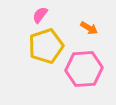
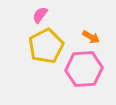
orange arrow: moved 2 px right, 9 px down
yellow pentagon: rotated 8 degrees counterclockwise
